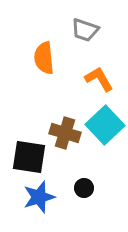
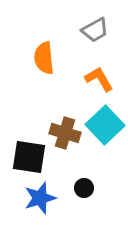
gray trapezoid: moved 10 px right; rotated 48 degrees counterclockwise
blue star: moved 1 px right, 1 px down
